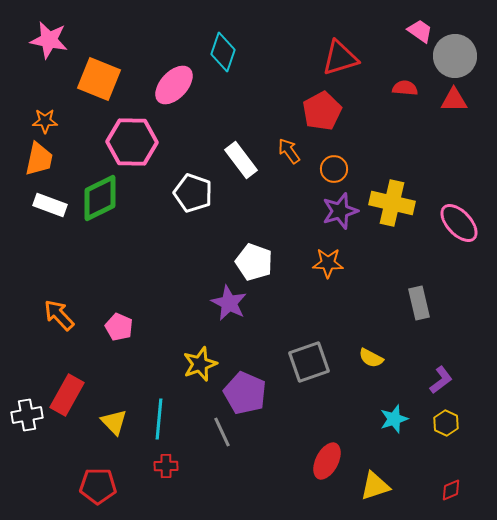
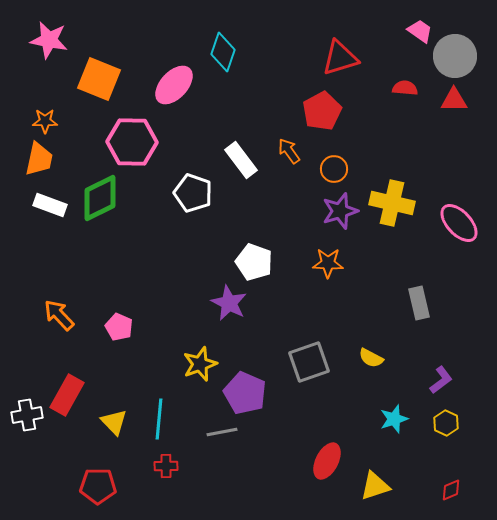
gray line at (222, 432): rotated 76 degrees counterclockwise
